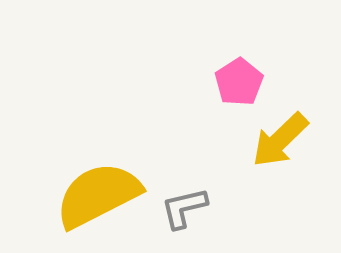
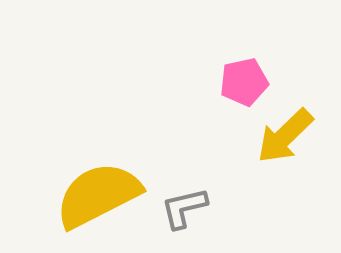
pink pentagon: moved 5 px right; rotated 21 degrees clockwise
yellow arrow: moved 5 px right, 4 px up
